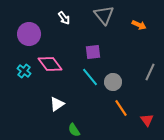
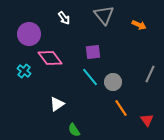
pink diamond: moved 6 px up
gray line: moved 2 px down
